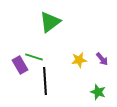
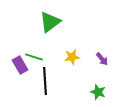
yellow star: moved 7 px left, 3 px up
